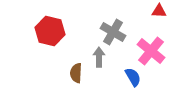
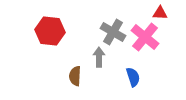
red triangle: moved 1 px right, 2 px down
red hexagon: rotated 8 degrees counterclockwise
pink cross: moved 6 px left, 14 px up
brown semicircle: moved 1 px left, 3 px down
blue semicircle: rotated 12 degrees clockwise
